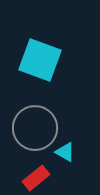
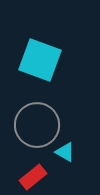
gray circle: moved 2 px right, 3 px up
red rectangle: moved 3 px left, 1 px up
